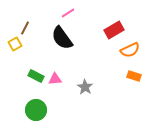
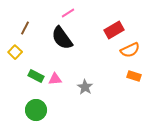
yellow square: moved 8 px down; rotated 16 degrees counterclockwise
